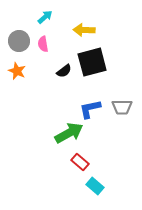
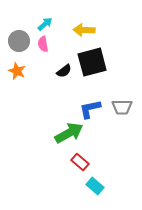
cyan arrow: moved 7 px down
